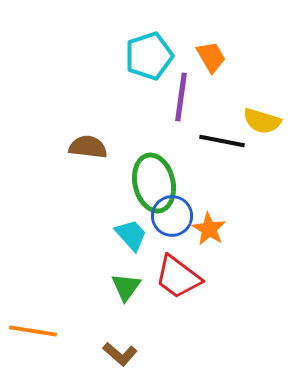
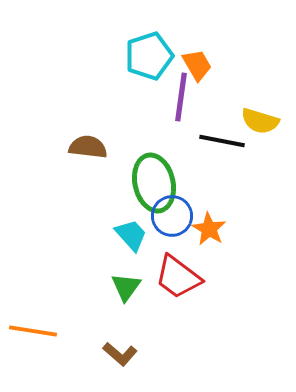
orange trapezoid: moved 14 px left, 8 px down
yellow semicircle: moved 2 px left
